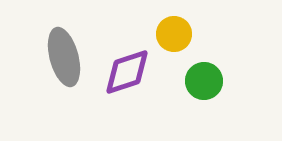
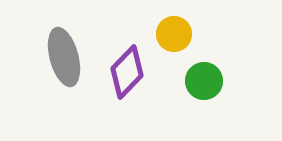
purple diamond: rotated 28 degrees counterclockwise
